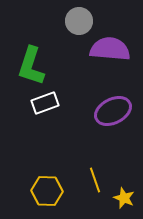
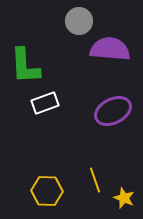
green L-shape: moved 6 px left; rotated 21 degrees counterclockwise
